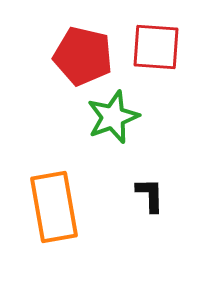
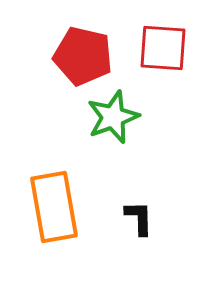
red square: moved 7 px right, 1 px down
black L-shape: moved 11 px left, 23 px down
